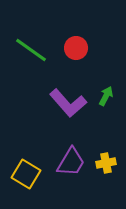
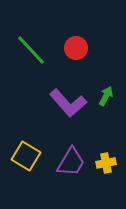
green line: rotated 12 degrees clockwise
yellow square: moved 18 px up
